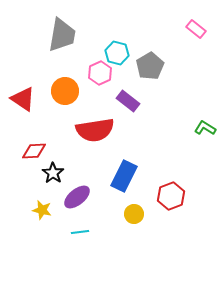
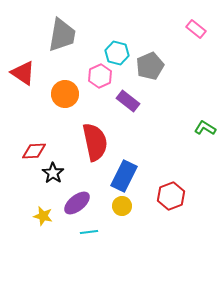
gray pentagon: rotated 8 degrees clockwise
pink hexagon: moved 3 px down
orange circle: moved 3 px down
red triangle: moved 26 px up
red semicircle: moved 12 px down; rotated 93 degrees counterclockwise
purple ellipse: moved 6 px down
yellow star: moved 1 px right, 6 px down
yellow circle: moved 12 px left, 8 px up
cyan line: moved 9 px right
